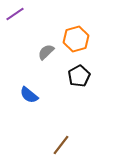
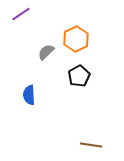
purple line: moved 6 px right
orange hexagon: rotated 10 degrees counterclockwise
blue semicircle: rotated 48 degrees clockwise
brown line: moved 30 px right; rotated 60 degrees clockwise
